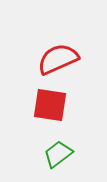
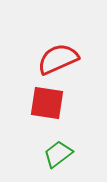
red square: moved 3 px left, 2 px up
